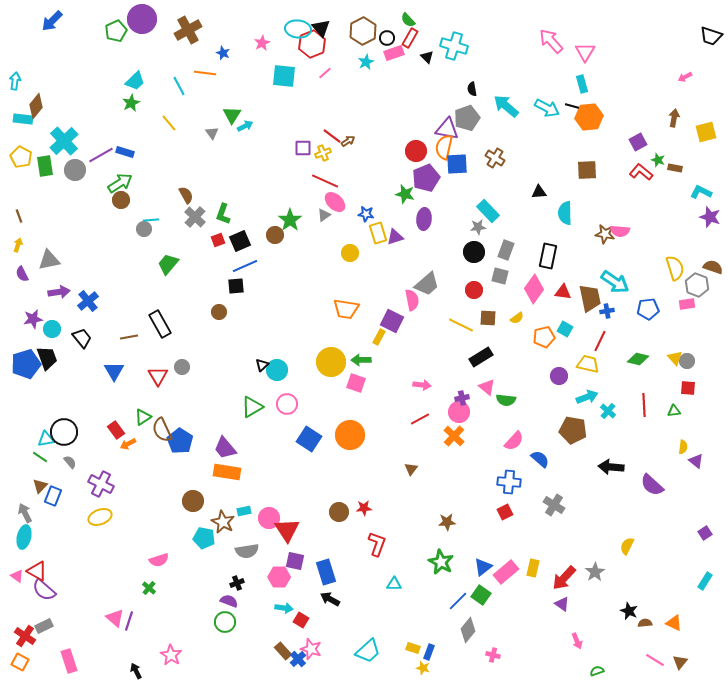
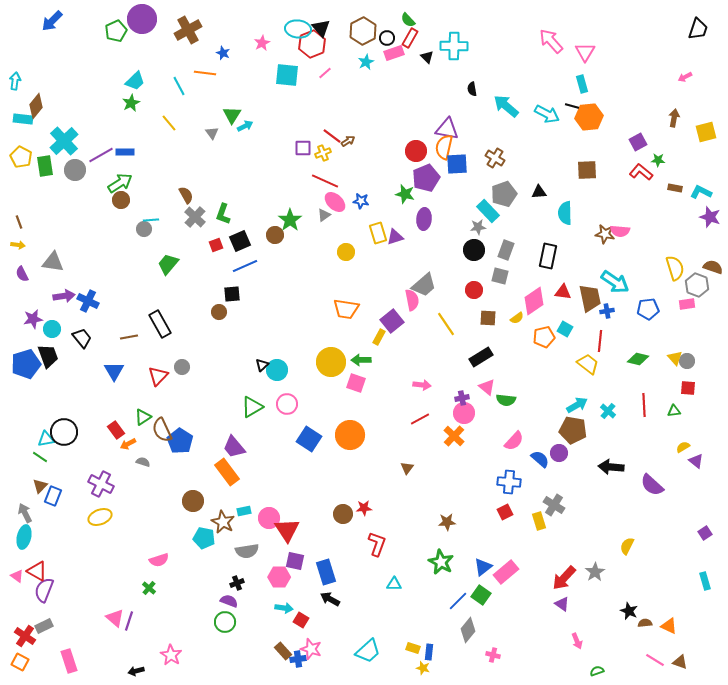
black trapezoid at (711, 36): moved 13 px left, 7 px up; rotated 90 degrees counterclockwise
cyan cross at (454, 46): rotated 16 degrees counterclockwise
cyan square at (284, 76): moved 3 px right, 1 px up
cyan arrow at (547, 108): moved 6 px down
gray pentagon at (467, 118): moved 37 px right, 76 px down
blue rectangle at (125, 152): rotated 18 degrees counterclockwise
green star at (658, 160): rotated 16 degrees counterclockwise
brown rectangle at (675, 168): moved 20 px down
blue star at (366, 214): moved 5 px left, 13 px up
brown line at (19, 216): moved 6 px down
red square at (218, 240): moved 2 px left, 5 px down
yellow arrow at (18, 245): rotated 80 degrees clockwise
black circle at (474, 252): moved 2 px up
yellow circle at (350, 253): moved 4 px left, 1 px up
gray triangle at (49, 260): moved 4 px right, 2 px down; rotated 20 degrees clockwise
gray trapezoid at (427, 284): moved 3 px left, 1 px down
black square at (236, 286): moved 4 px left, 8 px down
pink diamond at (534, 289): moved 12 px down; rotated 20 degrees clockwise
purple arrow at (59, 292): moved 5 px right, 4 px down
blue cross at (88, 301): rotated 25 degrees counterclockwise
purple square at (392, 321): rotated 25 degrees clockwise
yellow line at (461, 325): moved 15 px left, 1 px up; rotated 30 degrees clockwise
red line at (600, 341): rotated 20 degrees counterclockwise
black trapezoid at (47, 358): moved 1 px right, 2 px up
yellow trapezoid at (588, 364): rotated 25 degrees clockwise
red triangle at (158, 376): rotated 15 degrees clockwise
purple circle at (559, 376): moved 77 px down
cyan arrow at (587, 397): moved 10 px left, 8 px down; rotated 10 degrees counterclockwise
pink circle at (459, 412): moved 5 px right, 1 px down
yellow semicircle at (683, 447): rotated 128 degrees counterclockwise
purple trapezoid at (225, 448): moved 9 px right, 1 px up
gray semicircle at (70, 462): moved 73 px right; rotated 32 degrees counterclockwise
brown triangle at (411, 469): moved 4 px left, 1 px up
orange rectangle at (227, 472): rotated 44 degrees clockwise
brown circle at (339, 512): moved 4 px right, 2 px down
yellow rectangle at (533, 568): moved 6 px right, 47 px up; rotated 30 degrees counterclockwise
cyan rectangle at (705, 581): rotated 48 degrees counterclockwise
purple semicircle at (44, 590): rotated 70 degrees clockwise
orange triangle at (674, 623): moved 5 px left, 3 px down
blue rectangle at (429, 652): rotated 14 degrees counterclockwise
blue cross at (298, 659): rotated 35 degrees clockwise
brown triangle at (680, 662): rotated 49 degrees counterclockwise
black arrow at (136, 671): rotated 77 degrees counterclockwise
